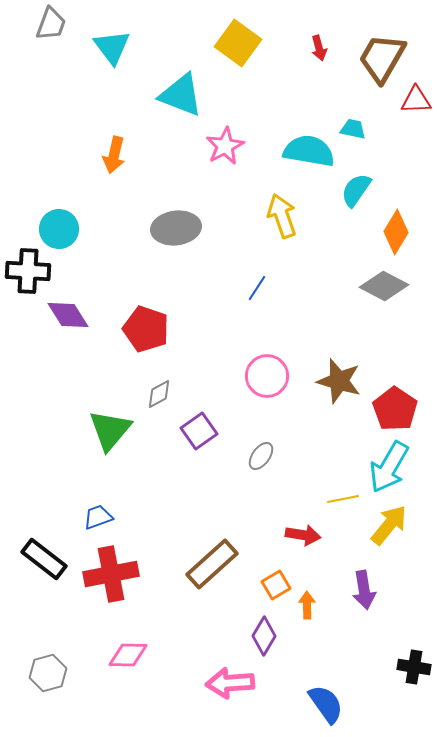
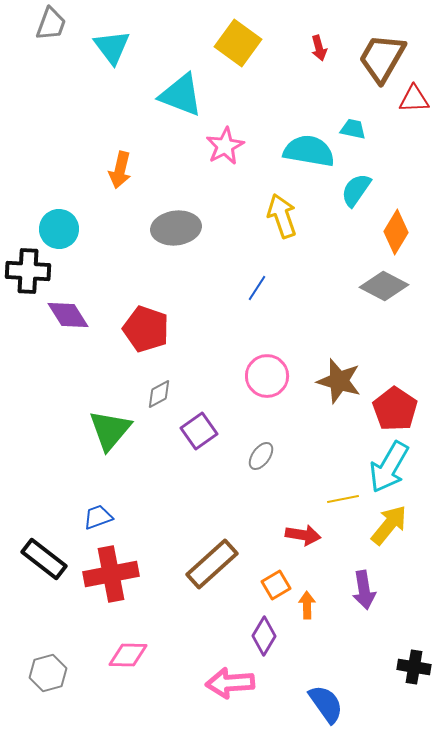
red triangle at (416, 100): moved 2 px left, 1 px up
orange arrow at (114, 155): moved 6 px right, 15 px down
